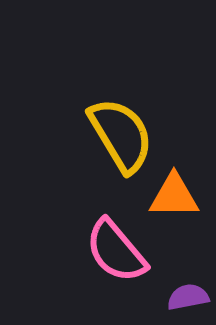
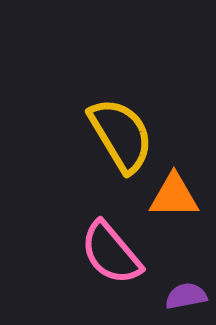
pink semicircle: moved 5 px left, 2 px down
purple semicircle: moved 2 px left, 1 px up
